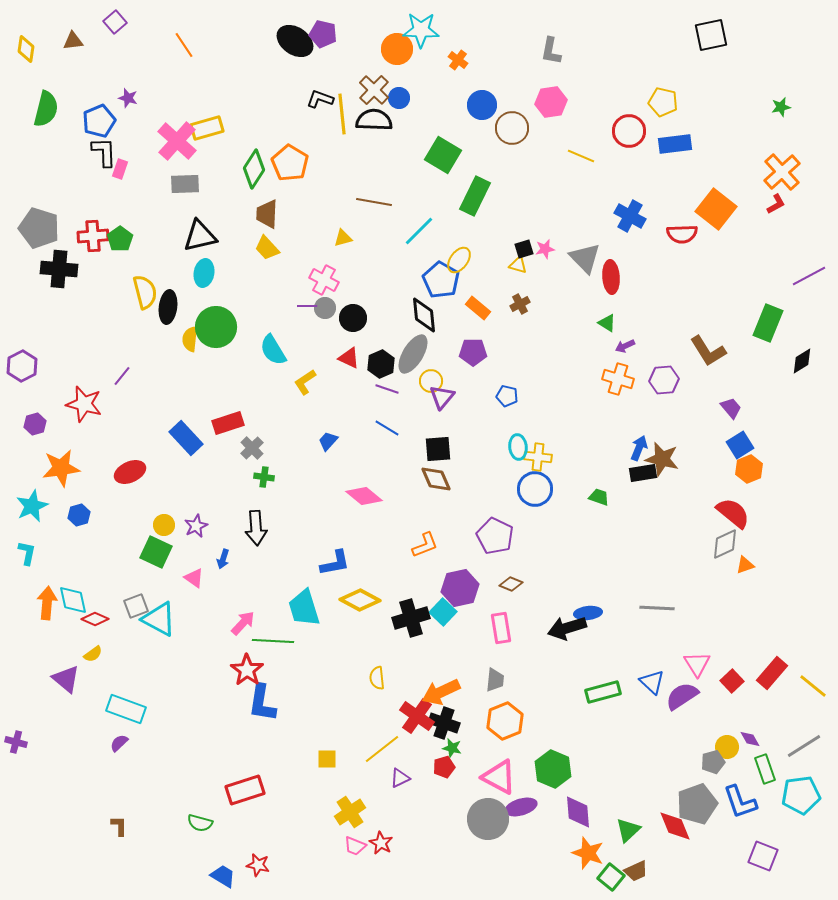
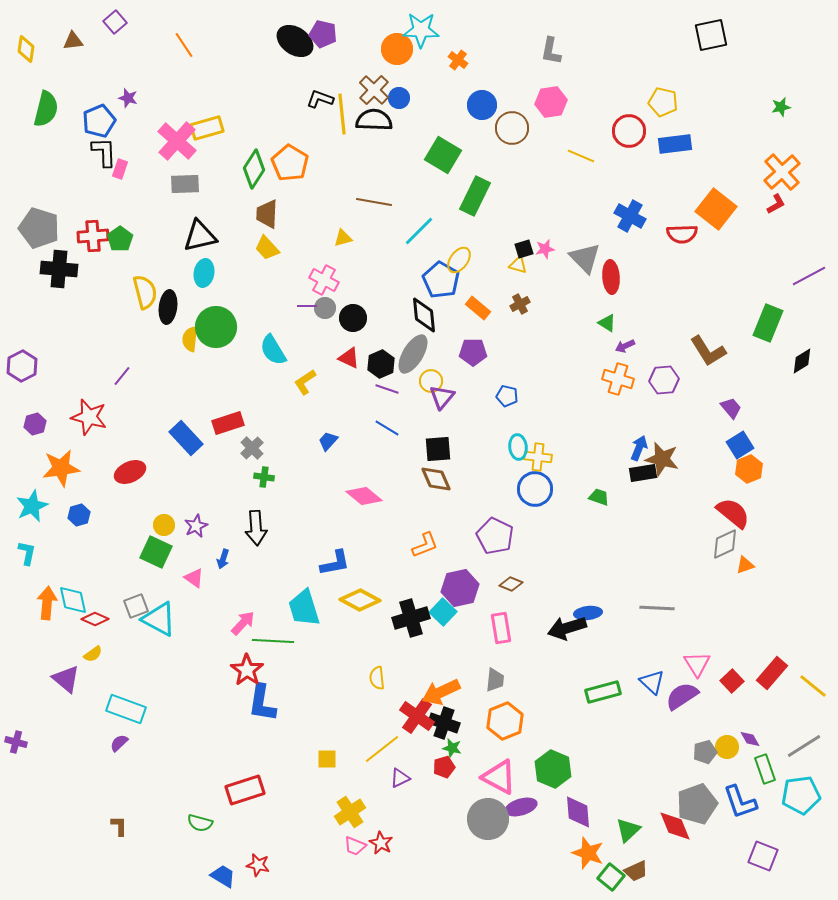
red star at (84, 404): moved 5 px right, 13 px down
gray pentagon at (713, 762): moved 8 px left, 10 px up
